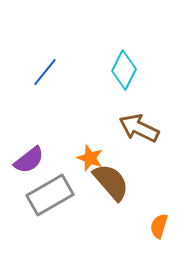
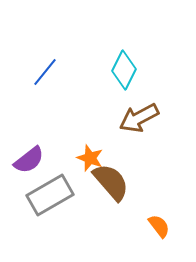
brown arrow: moved 10 px up; rotated 54 degrees counterclockwise
orange semicircle: rotated 125 degrees clockwise
